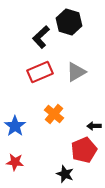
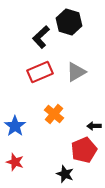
red star: rotated 12 degrees clockwise
